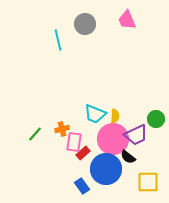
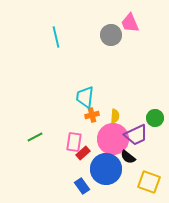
pink trapezoid: moved 3 px right, 3 px down
gray circle: moved 26 px right, 11 px down
cyan line: moved 2 px left, 3 px up
cyan trapezoid: moved 10 px left, 17 px up; rotated 75 degrees clockwise
green circle: moved 1 px left, 1 px up
orange cross: moved 30 px right, 14 px up
green line: moved 3 px down; rotated 21 degrees clockwise
yellow square: moved 1 px right; rotated 20 degrees clockwise
